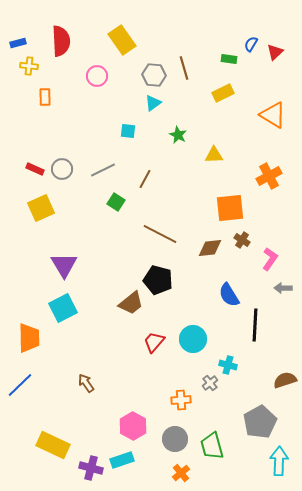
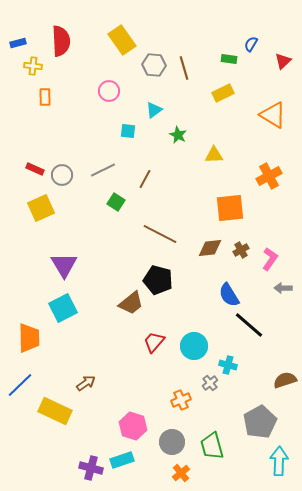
red triangle at (275, 52): moved 8 px right, 9 px down
yellow cross at (29, 66): moved 4 px right
gray hexagon at (154, 75): moved 10 px up
pink circle at (97, 76): moved 12 px right, 15 px down
cyan triangle at (153, 103): moved 1 px right, 7 px down
gray circle at (62, 169): moved 6 px down
brown cross at (242, 240): moved 1 px left, 10 px down; rotated 28 degrees clockwise
black line at (255, 325): moved 6 px left; rotated 52 degrees counterclockwise
cyan circle at (193, 339): moved 1 px right, 7 px down
brown arrow at (86, 383): rotated 90 degrees clockwise
orange cross at (181, 400): rotated 18 degrees counterclockwise
pink hexagon at (133, 426): rotated 12 degrees counterclockwise
gray circle at (175, 439): moved 3 px left, 3 px down
yellow rectangle at (53, 445): moved 2 px right, 34 px up
